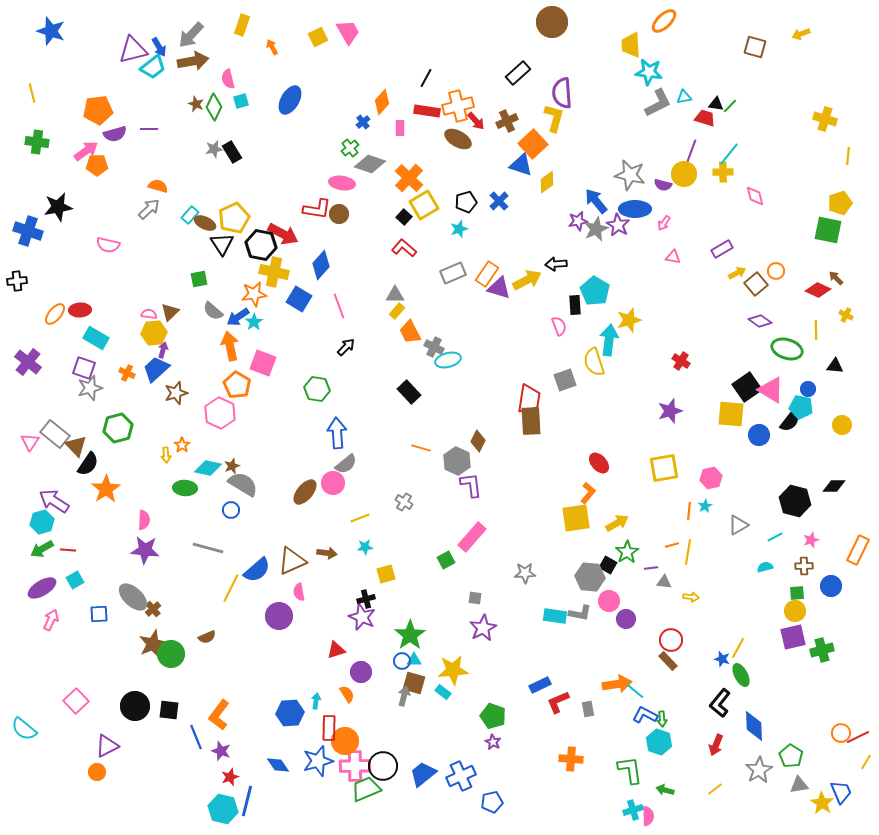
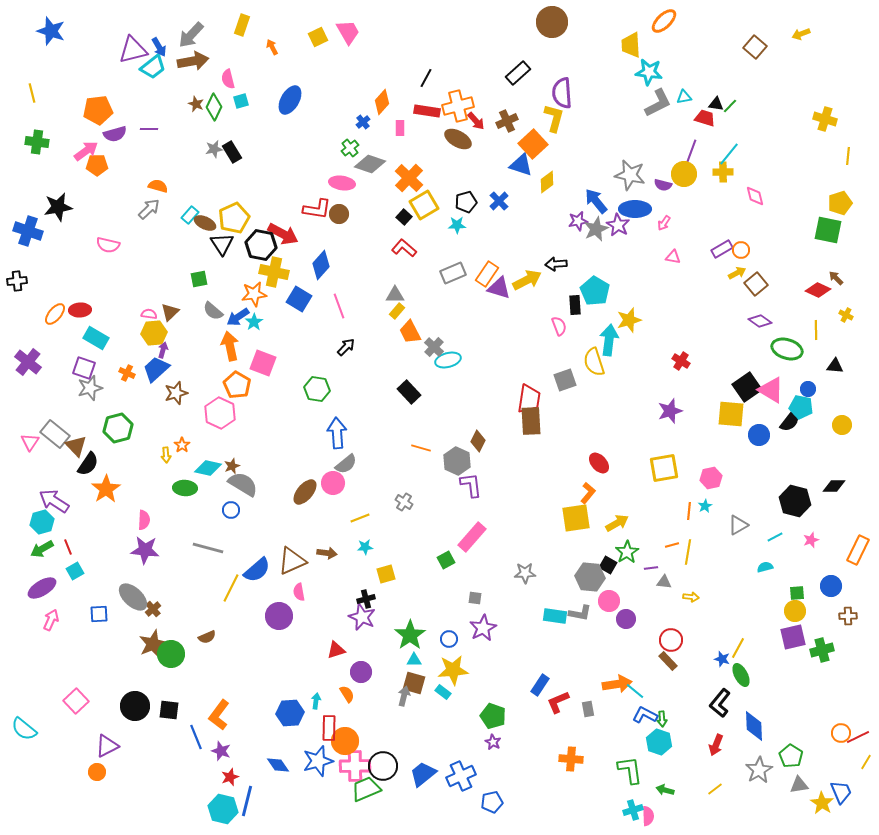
brown square at (755, 47): rotated 25 degrees clockwise
cyan star at (459, 229): moved 2 px left, 4 px up; rotated 18 degrees clockwise
orange circle at (776, 271): moved 35 px left, 21 px up
gray cross at (434, 347): rotated 18 degrees clockwise
red line at (68, 550): moved 3 px up; rotated 63 degrees clockwise
brown cross at (804, 566): moved 44 px right, 50 px down
cyan square at (75, 580): moved 9 px up
blue circle at (402, 661): moved 47 px right, 22 px up
blue rectangle at (540, 685): rotated 30 degrees counterclockwise
